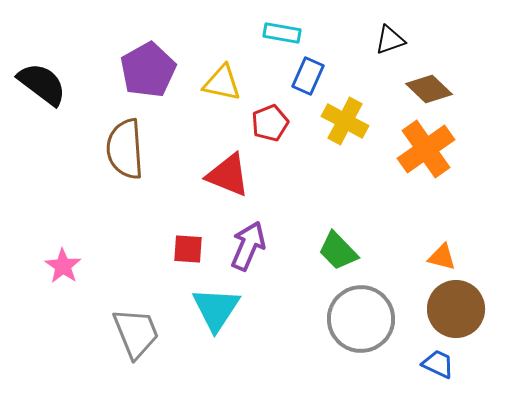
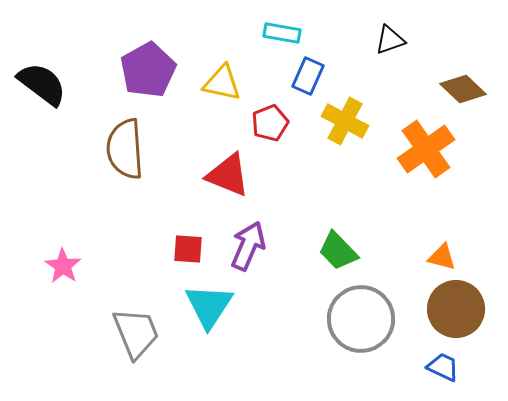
brown diamond: moved 34 px right
cyan triangle: moved 7 px left, 3 px up
blue trapezoid: moved 5 px right, 3 px down
